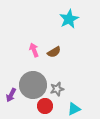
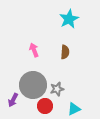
brown semicircle: moved 11 px right; rotated 56 degrees counterclockwise
purple arrow: moved 2 px right, 5 px down
